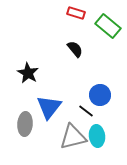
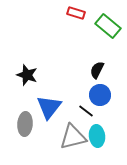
black semicircle: moved 22 px right, 21 px down; rotated 114 degrees counterclockwise
black star: moved 1 px left, 2 px down; rotated 10 degrees counterclockwise
